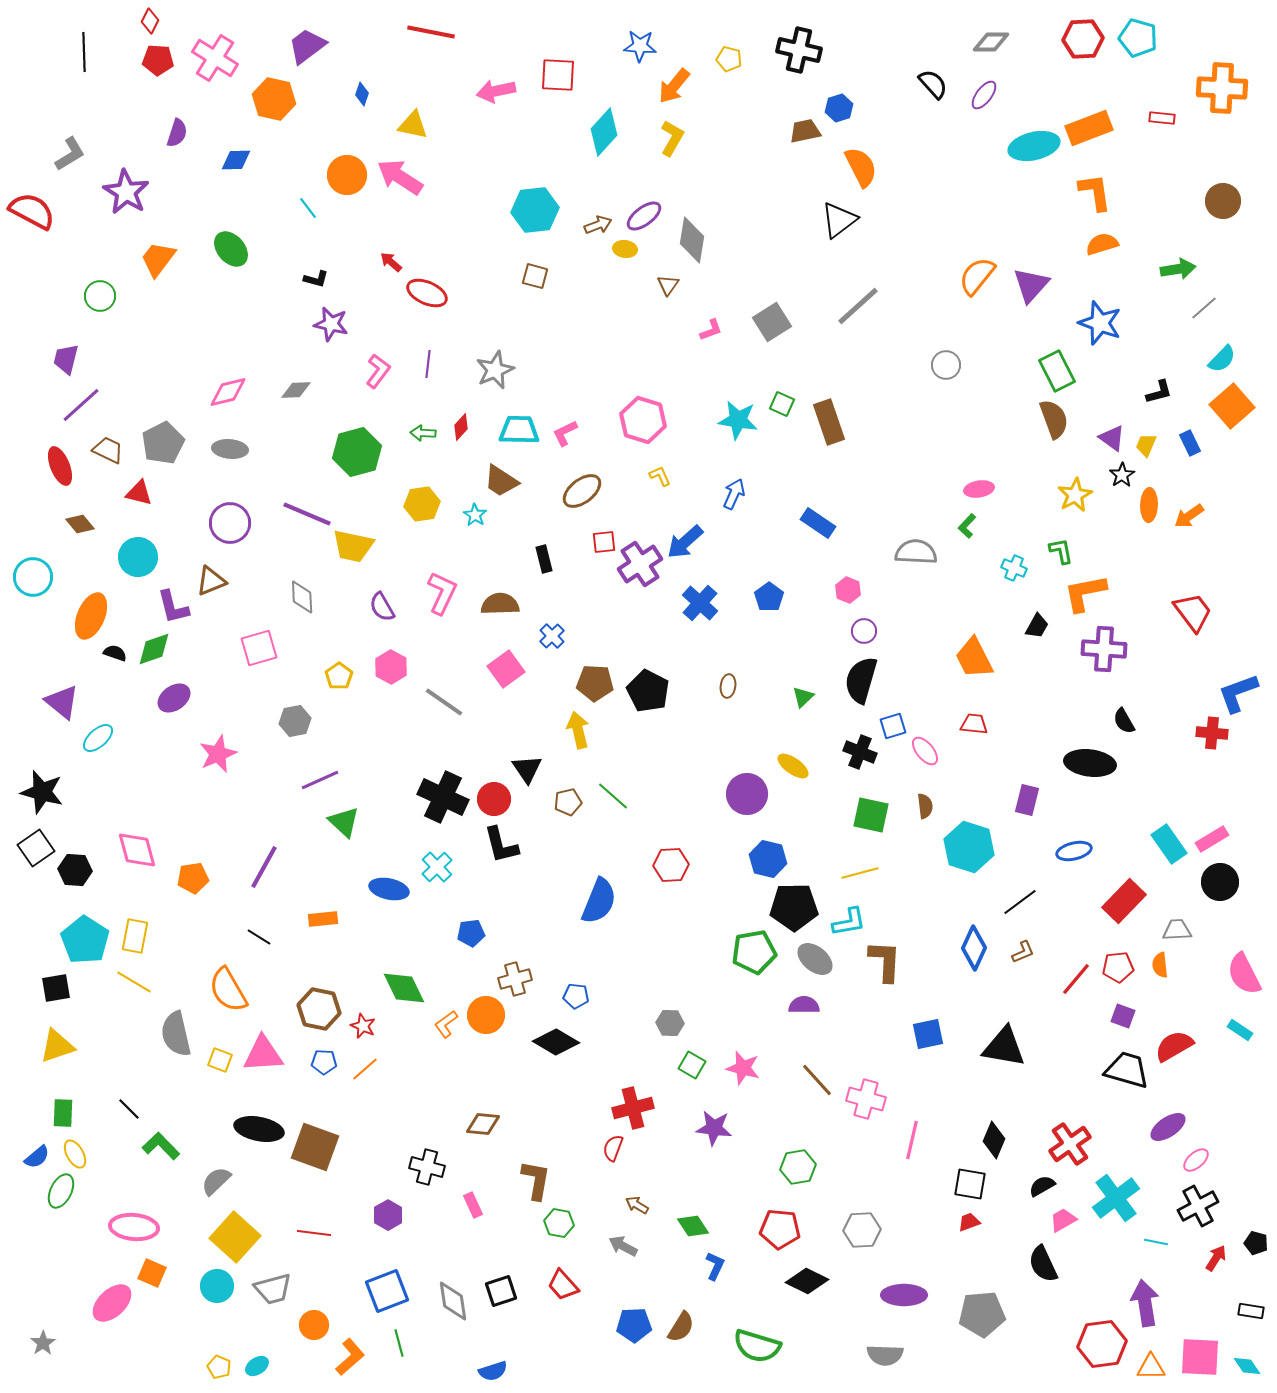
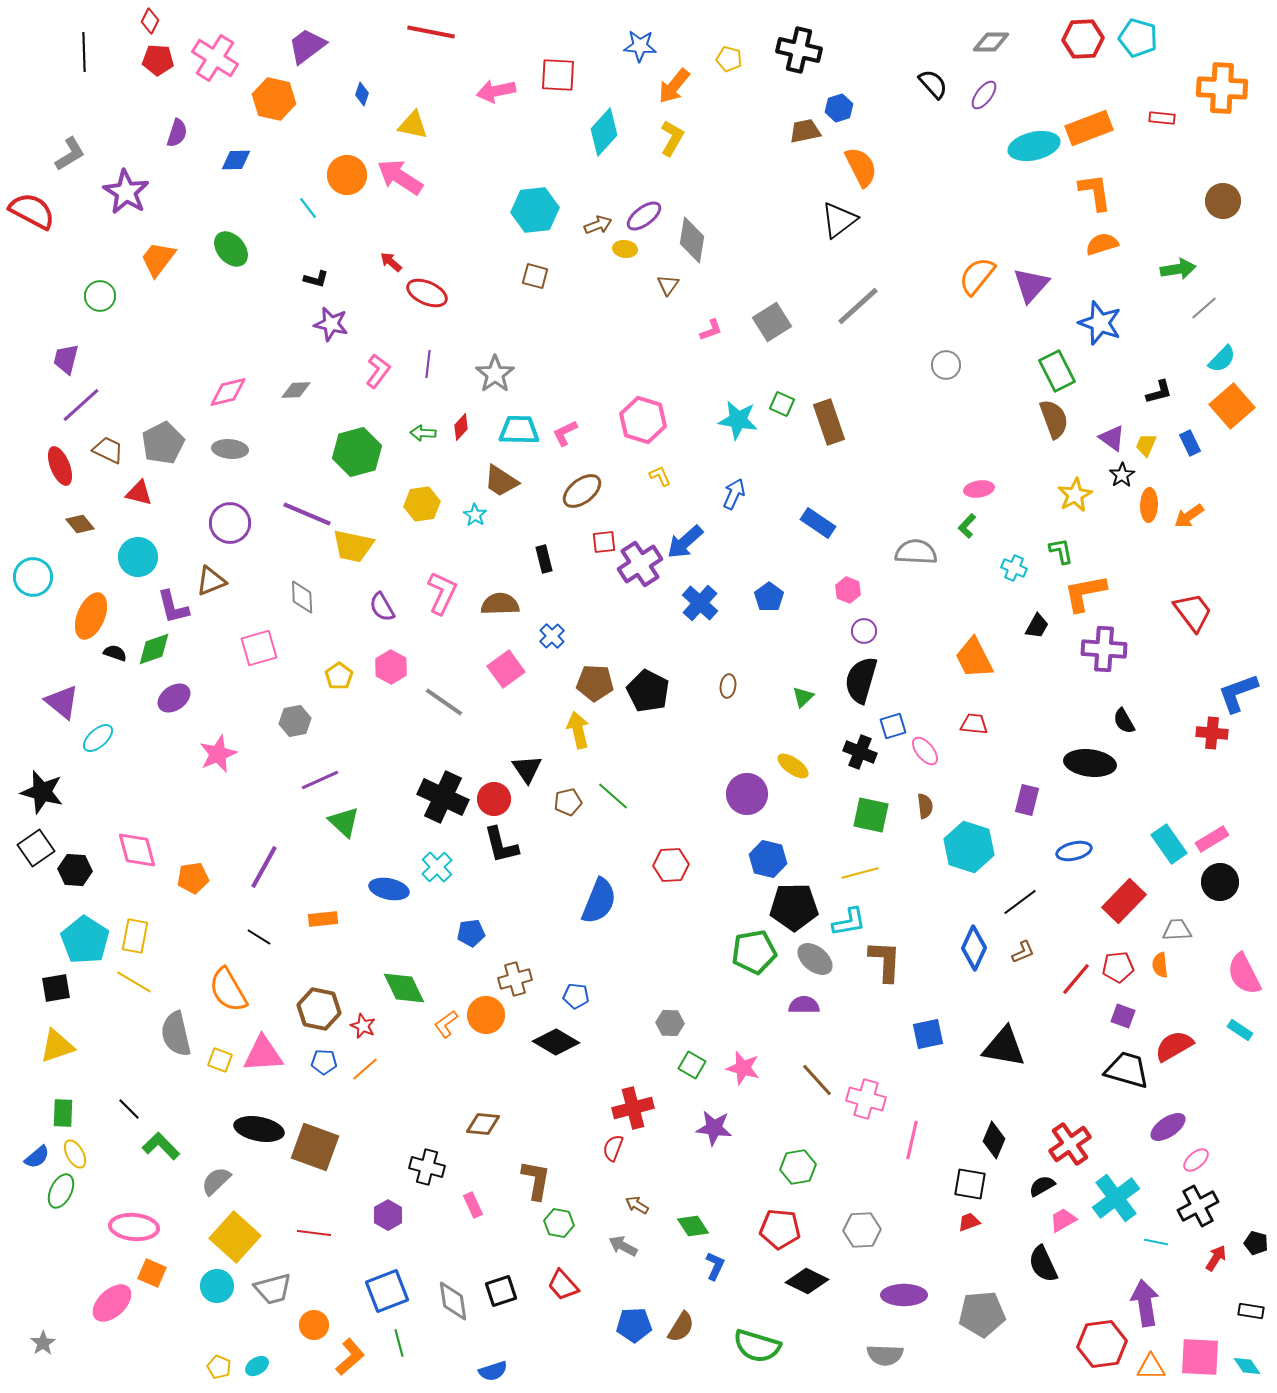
gray star at (495, 370): moved 4 px down; rotated 12 degrees counterclockwise
